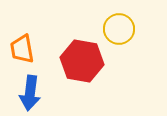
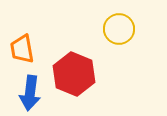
red hexagon: moved 8 px left, 13 px down; rotated 12 degrees clockwise
